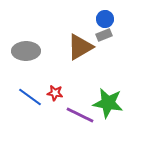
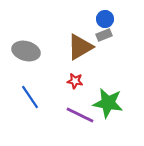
gray ellipse: rotated 16 degrees clockwise
red star: moved 20 px right, 12 px up
blue line: rotated 20 degrees clockwise
